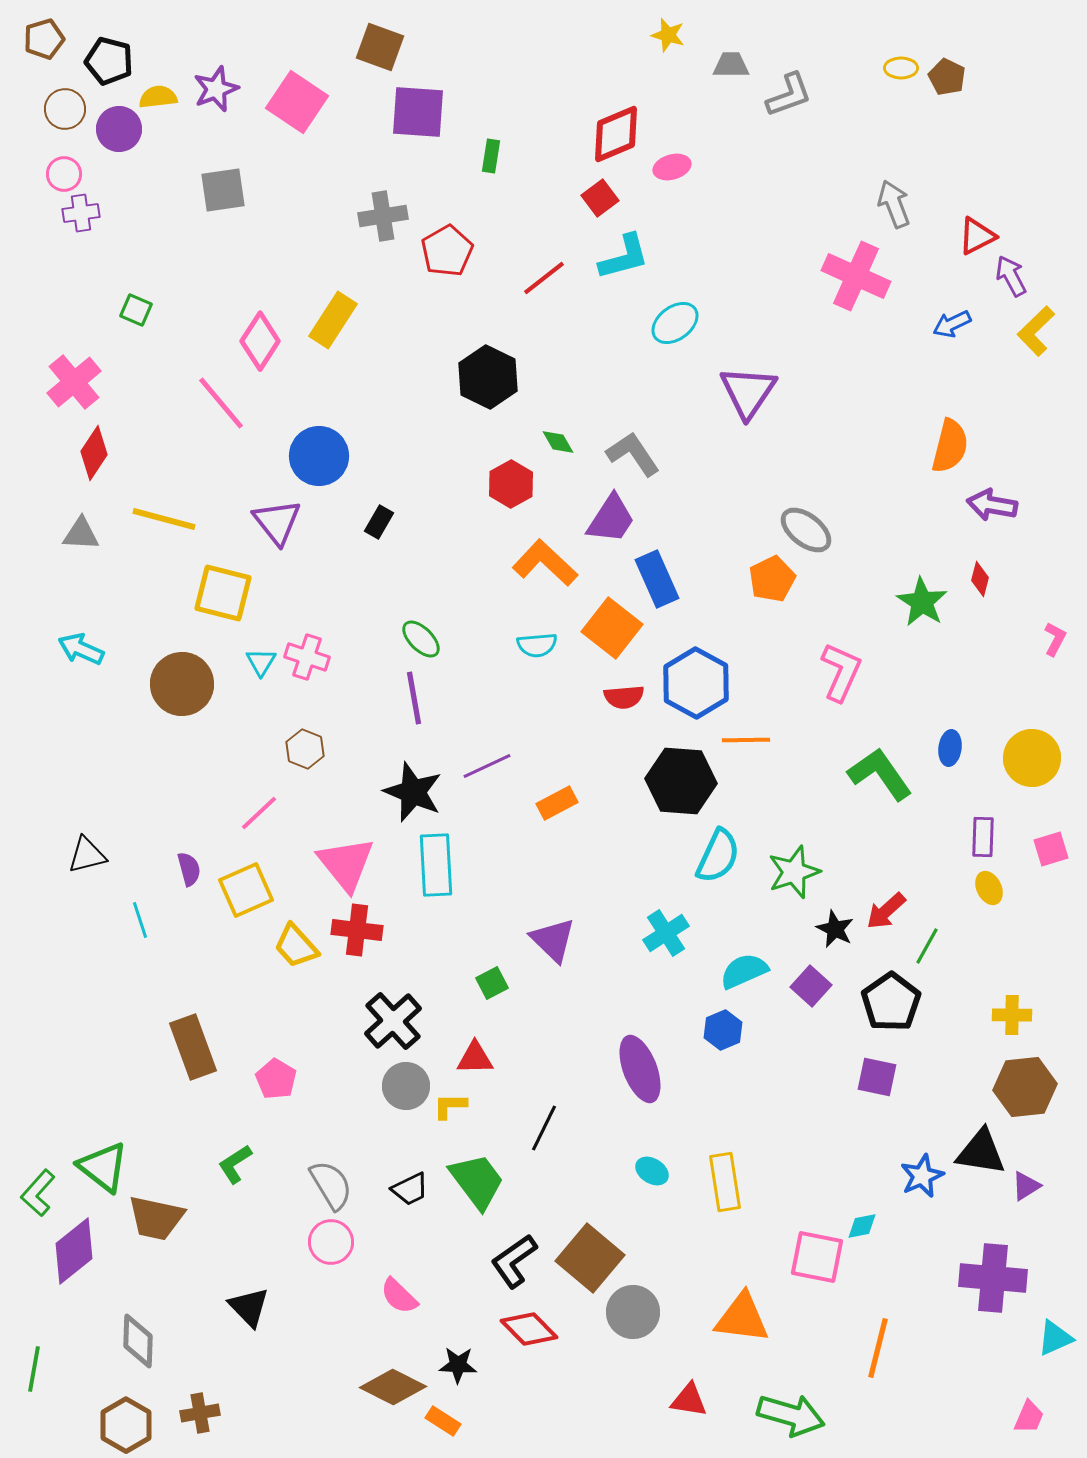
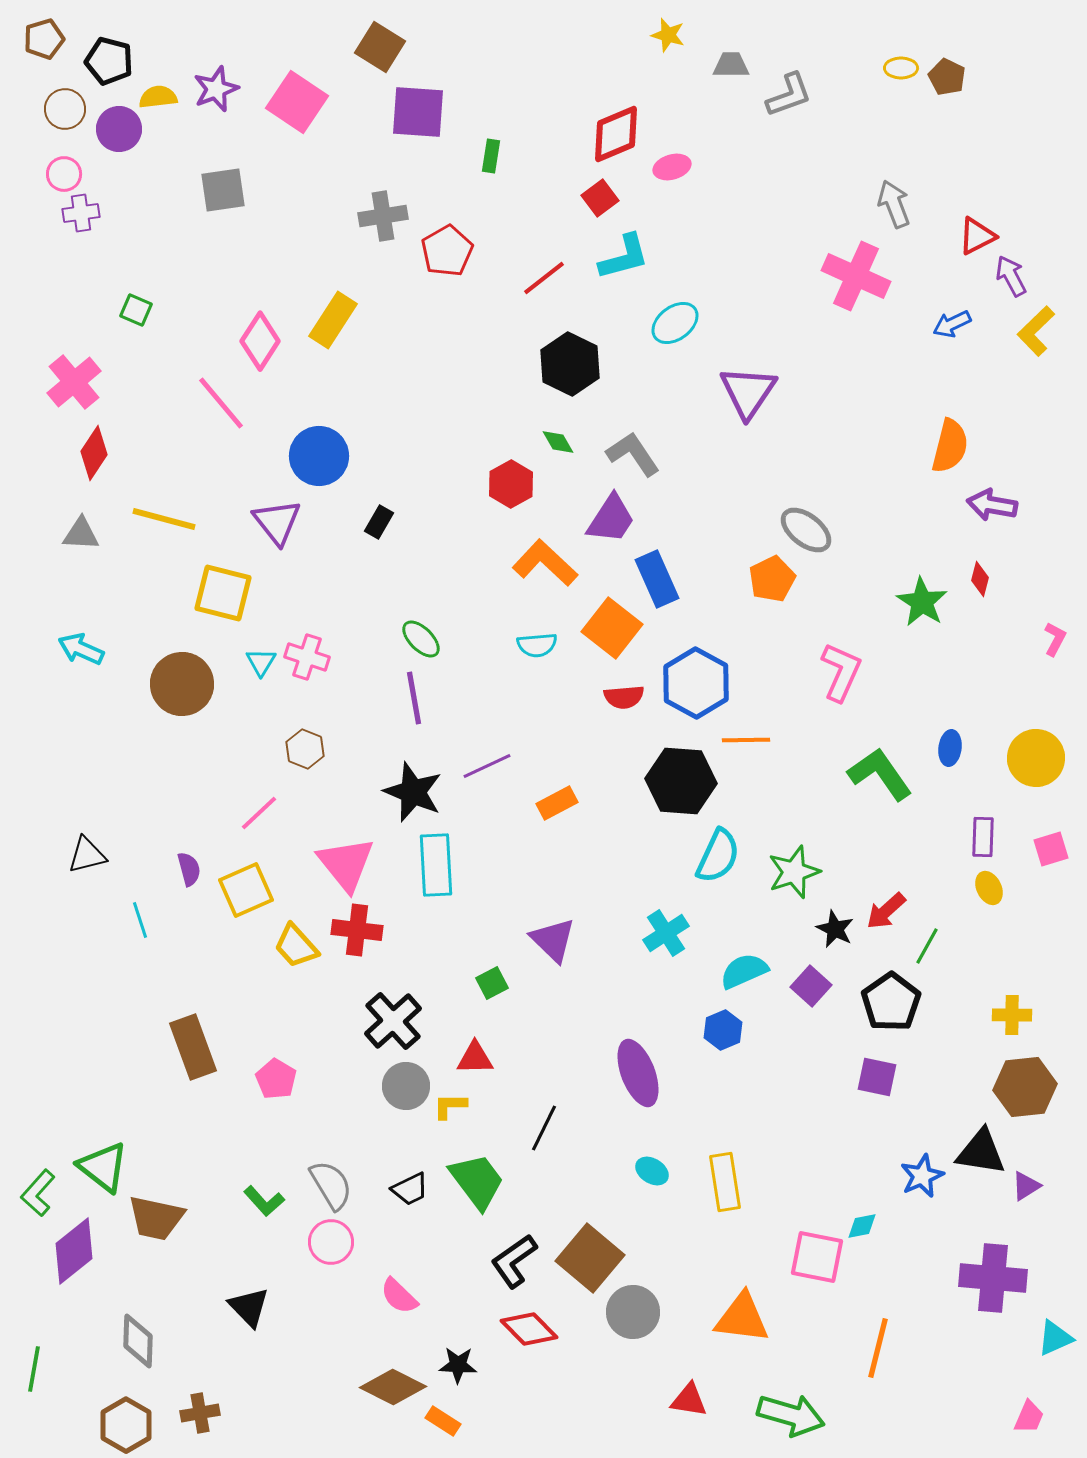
brown square at (380, 47): rotated 12 degrees clockwise
black hexagon at (488, 377): moved 82 px right, 13 px up
yellow circle at (1032, 758): moved 4 px right
purple ellipse at (640, 1069): moved 2 px left, 4 px down
green L-shape at (235, 1164): moved 29 px right, 37 px down; rotated 99 degrees counterclockwise
